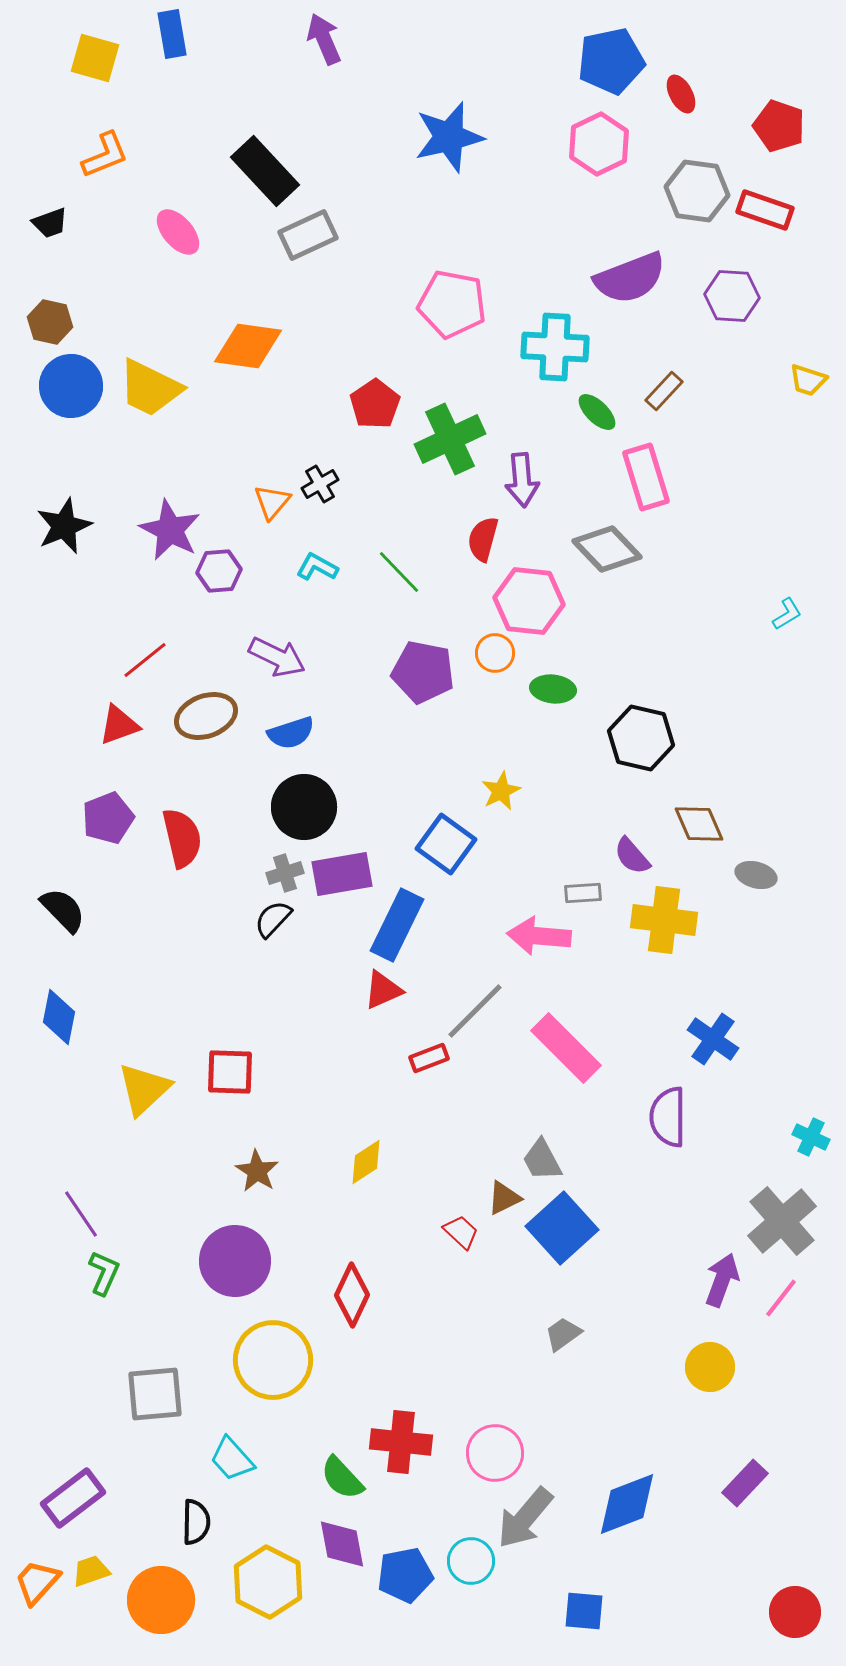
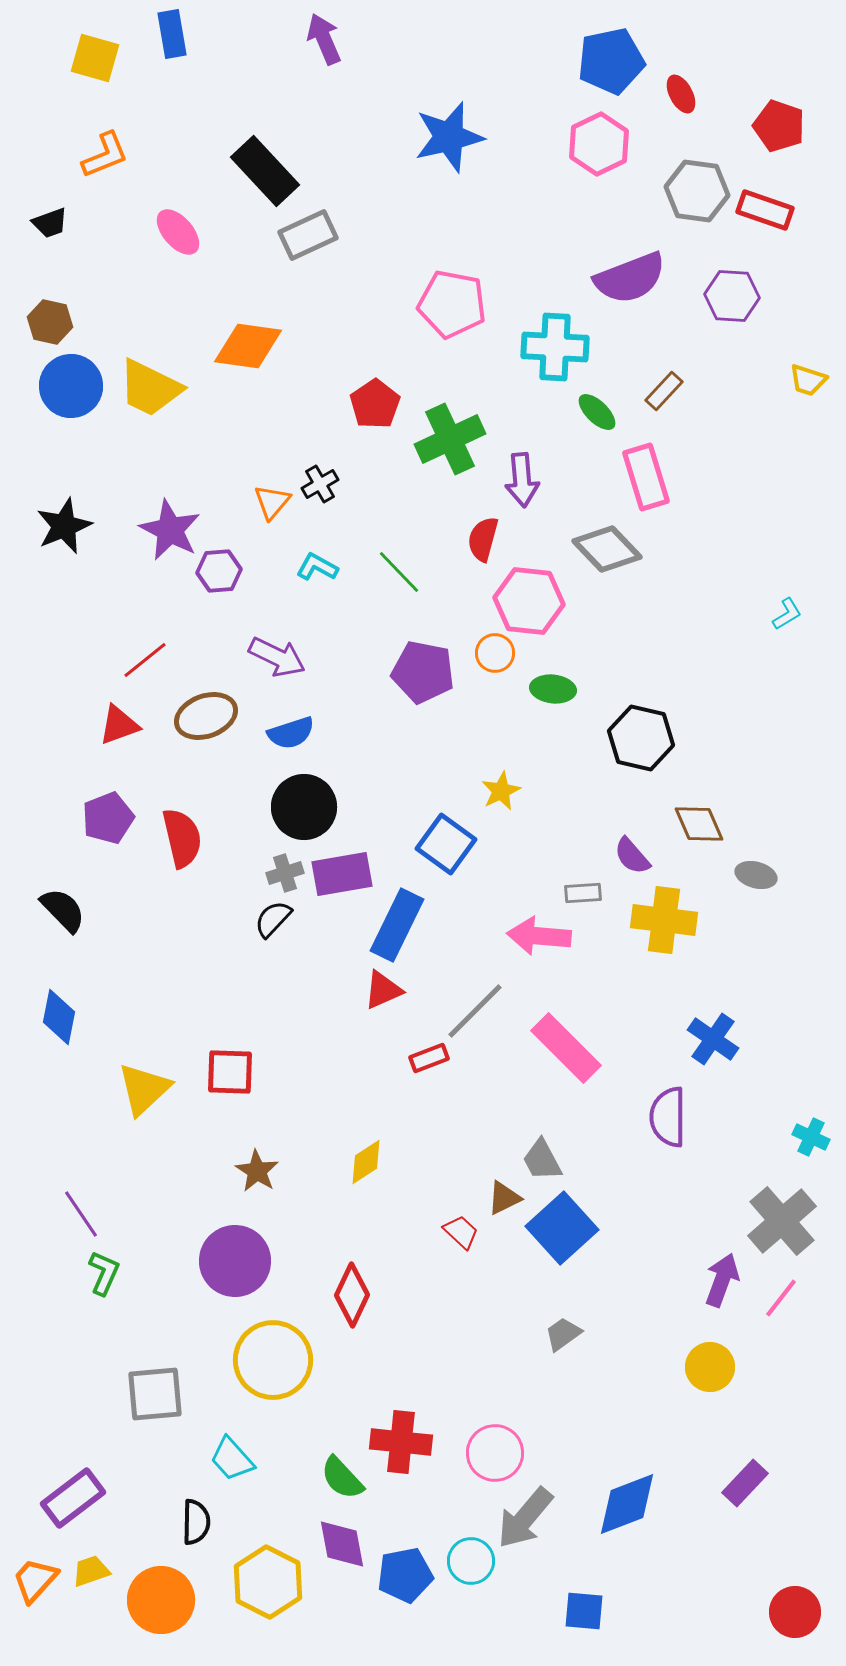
orange trapezoid at (37, 1582): moved 2 px left, 2 px up
